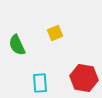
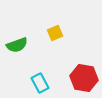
green semicircle: rotated 85 degrees counterclockwise
cyan rectangle: rotated 24 degrees counterclockwise
